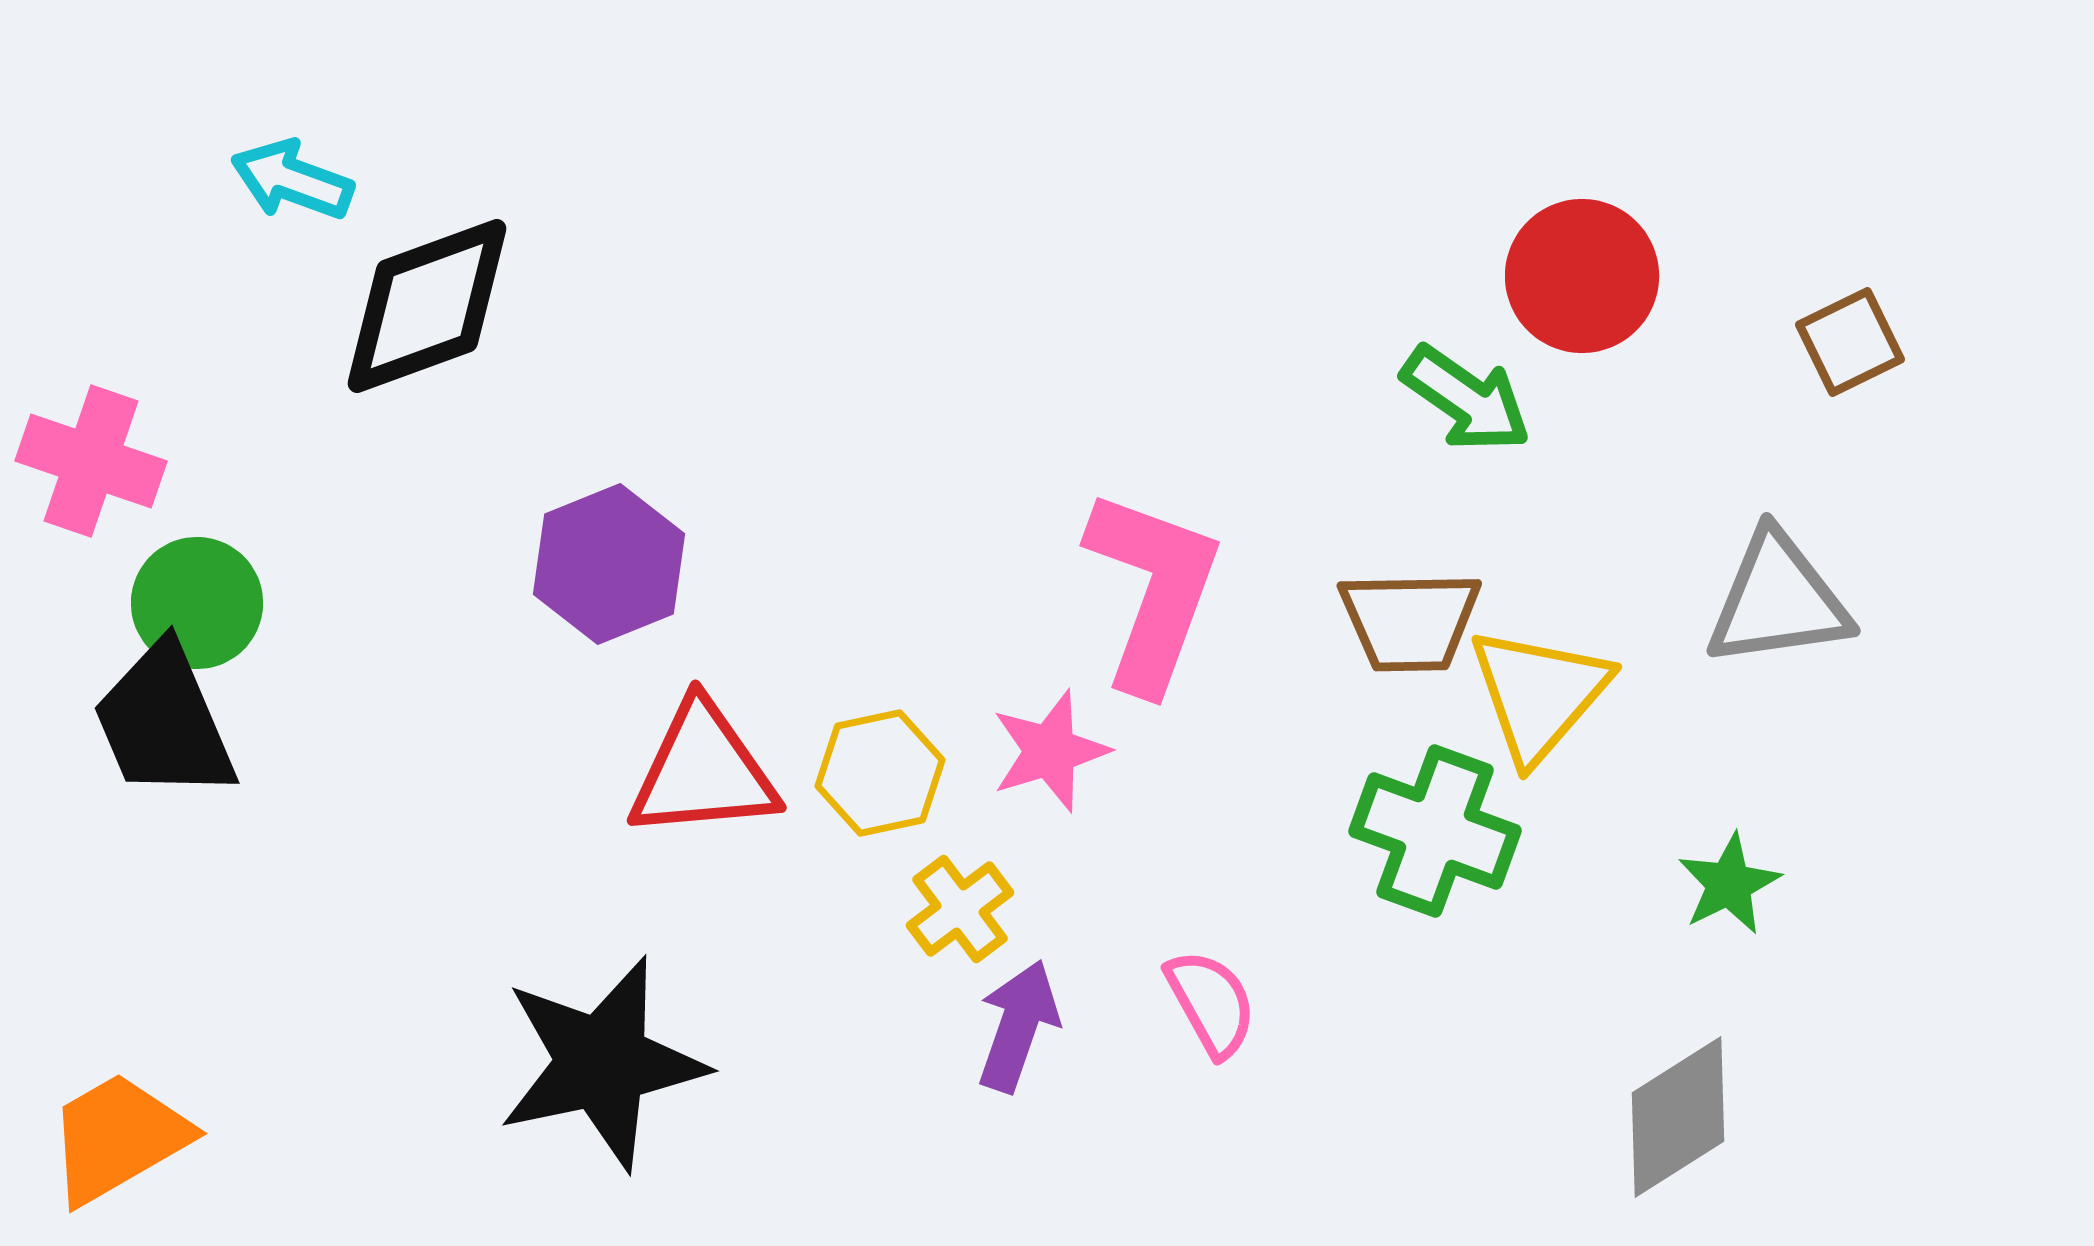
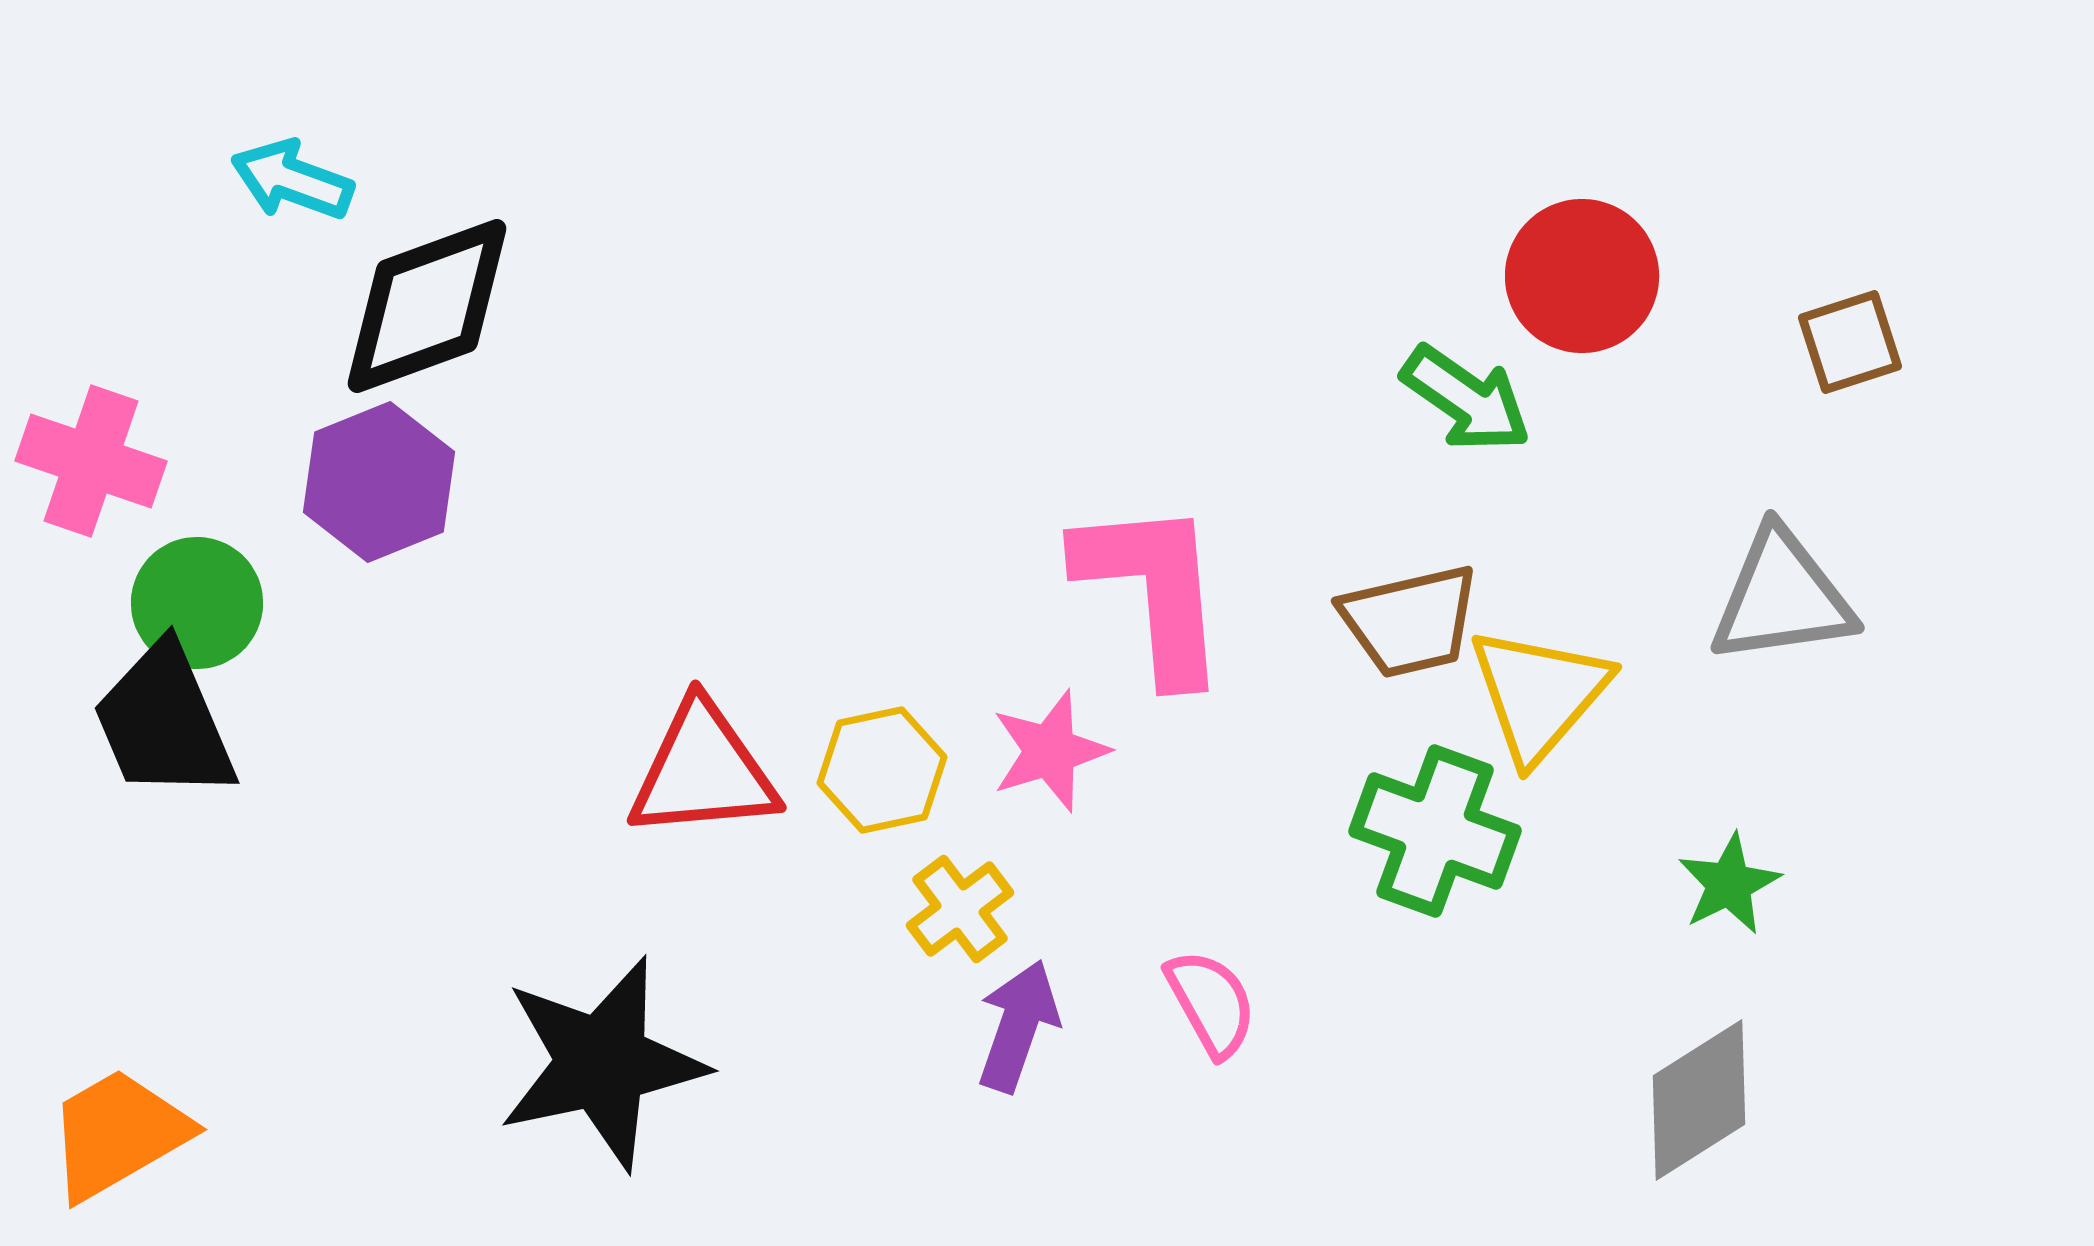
brown square: rotated 8 degrees clockwise
purple hexagon: moved 230 px left, 82 px up
pink L-shape: rotated 25 degrees counterclockwise
gray triangle: moved 4 px right, 3 px up
brown trapezoid: rotated 12 degrees counterclockwise
yellow hexagon: moved 2 px right, 3 px up
gray diamond: moved 21 px right, 17 px up
orange trapezoid: moved 4 px up
